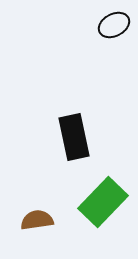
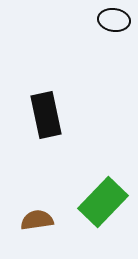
black ellipse: moved 5 px up; rotated 36 degrees clockwise
black rectangle: moved 28 px left, 22 px up
